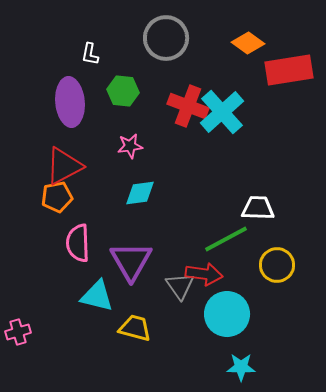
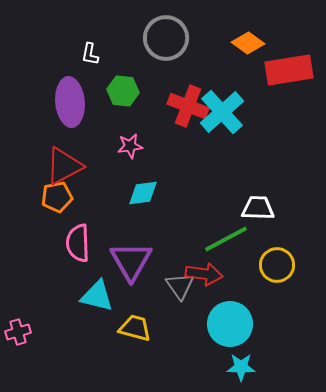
cyan diamond: moved 3 px right
cyan circle: moved 3 px right, 10 px down
